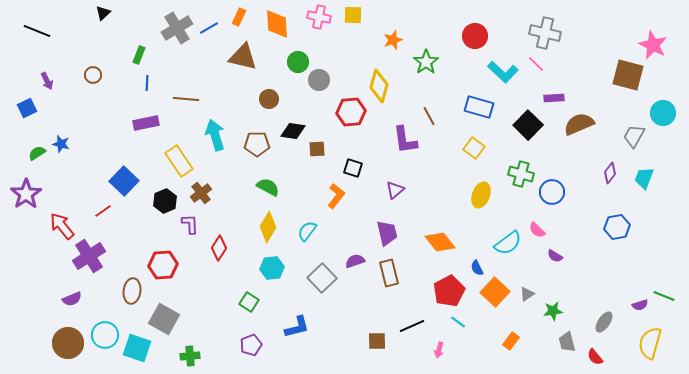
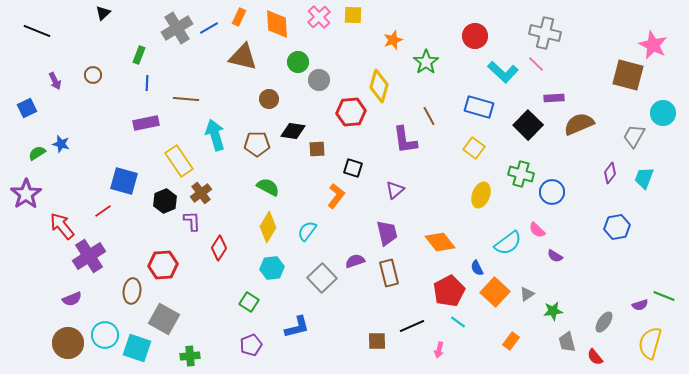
pink cross at (319, 17): rotated 35 degrees clockwise
purple arrow at (47, 81): moved 8 px right
blue square at (124, 181): rotated 28 degrees counterclockwise
purple L-shape at (190, 224): moved 2 px right, 3 px up
